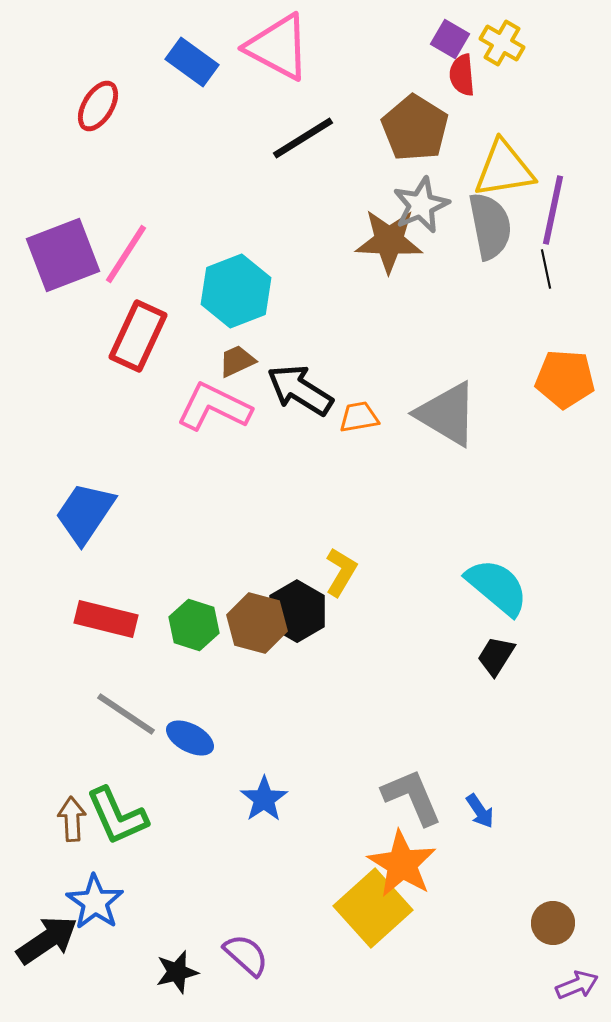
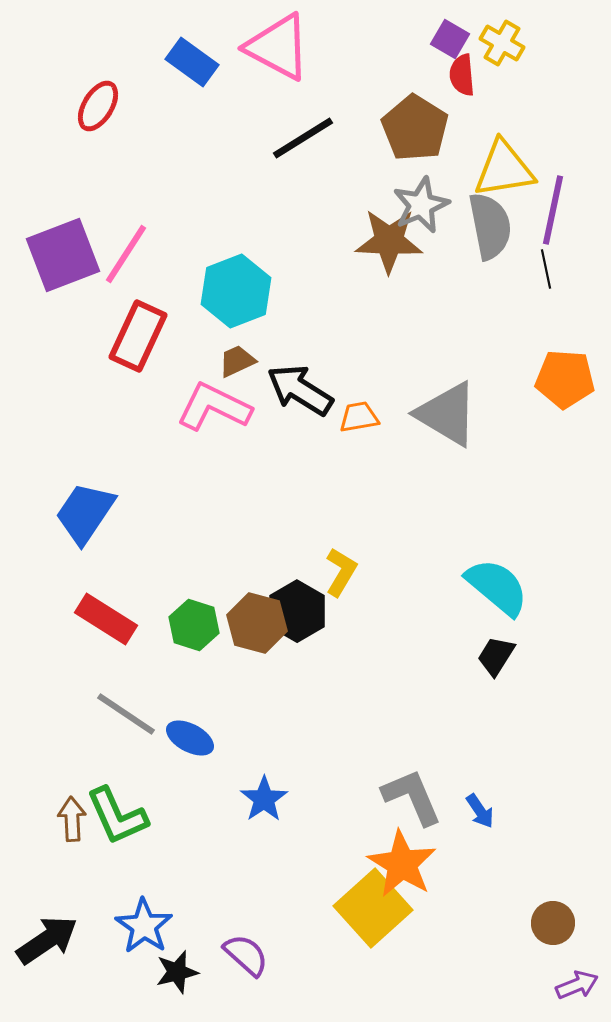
red rectangle at (106, 619): rotated 18 degrees clockwise
blue star at (95, 902): moved 49 px right, 24 px down
